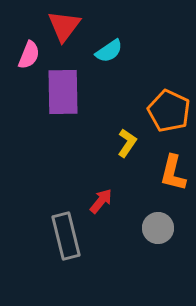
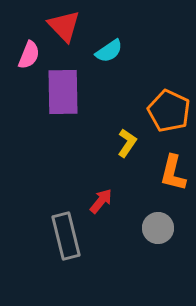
red triangle: rotated 21 degrees counterclockwise
